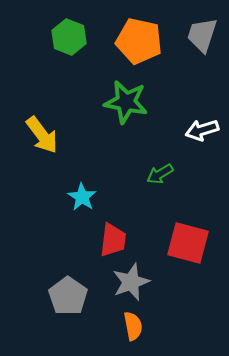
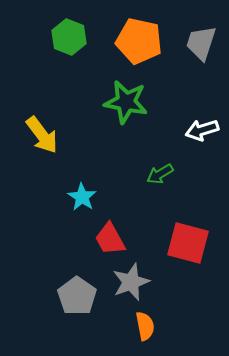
gray trapezoid: moved 1 px left, 8 px down
red trapezoid: moved 3 px left, 1 px up; rotated 144 degrees clockwise
gray pentagon: moved 9 px right
orange semicircle: moved 12 px right
